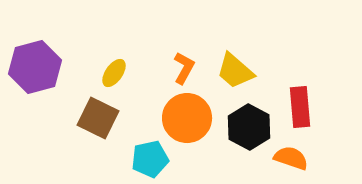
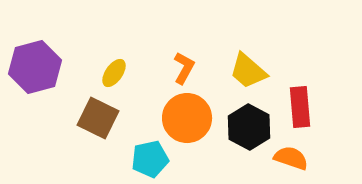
yellow trapezoid: moved 13 px right
